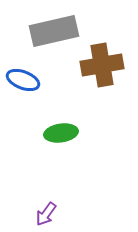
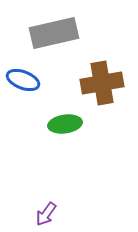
gray rectangle: moved 2 px down
brown cross: moved 18 px down
green ellipse: moved 4 px right, 9 px up
